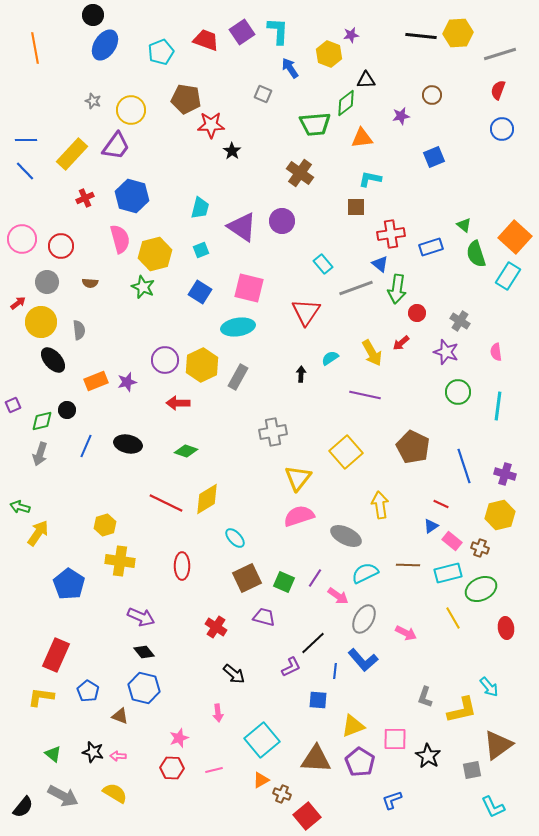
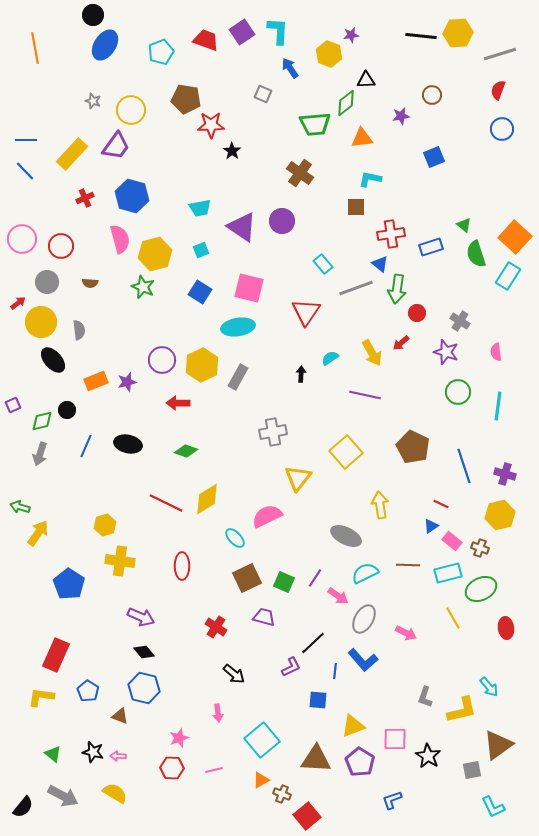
cyan trapezoid at (200, 208): rotated 65 degrees clockwise
purple circle at (165, 360): moved 3 px left
pink semicircle at (299, 516): moved 32 px left; rotated 8 degrees counterclockwise
